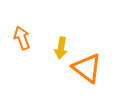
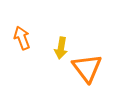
orange triangle: rotated 16 degrees clockwise
